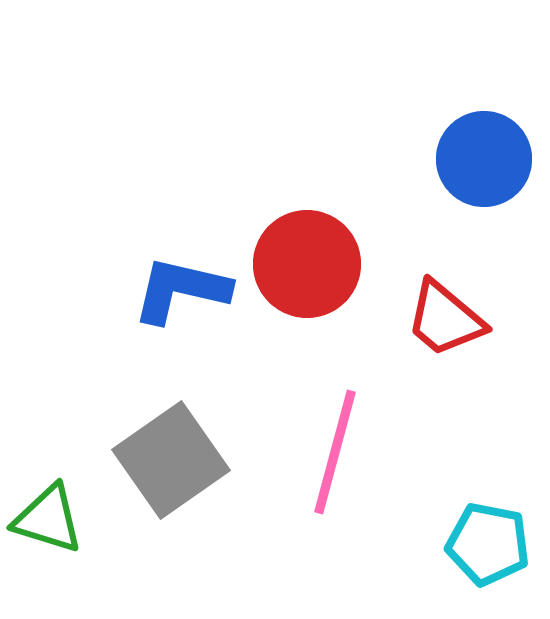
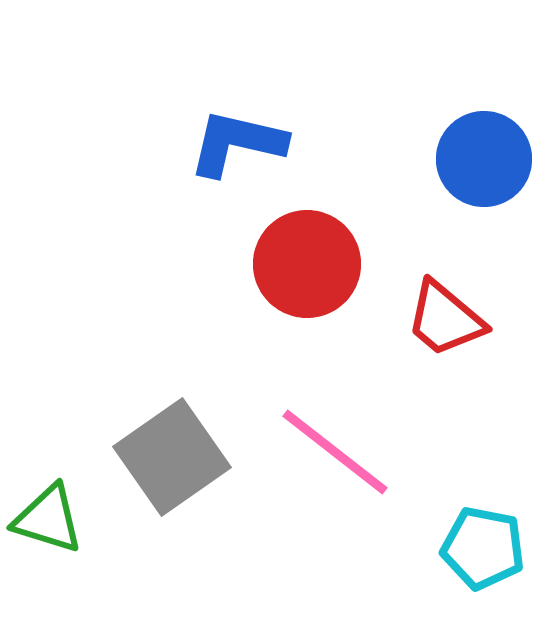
blue L-shape: moved 56 px right, 147 px up
pink line: rotated 67 degrees counterclockwise
gray square: moved 1 px right, 3 px up
cyan pentagon: moved 5 px left, 4 px down
